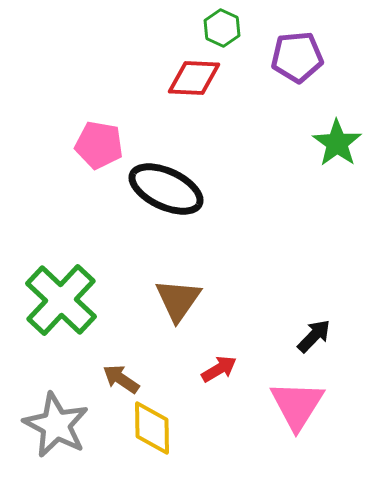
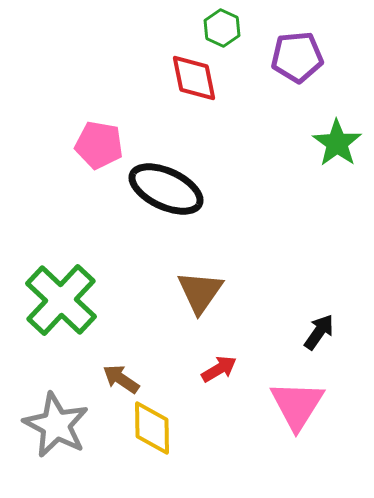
red diamond: rotated 76 degrees clockwise
brown triangle: moved 22 px right, 8 px up
black arrow: moved 5 px right, 4 px up; rotated 9 degrees counterclockwise
